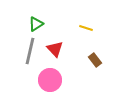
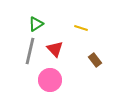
yellow line: moved 5 px left
